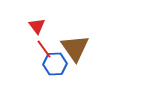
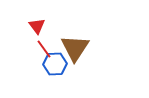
brown triangle: rotated 8 degrees clockwise
